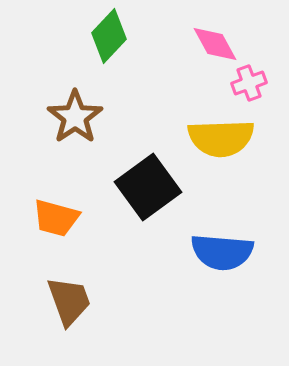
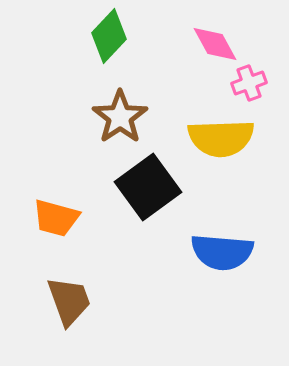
brown star: moved 45 px right
